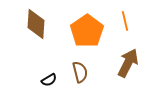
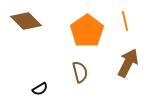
brown diamond: moved 10 px left, 3 px up; rotated 48 degrees counterclockwise
black semicircle: moved 9 px left, 9 px down
